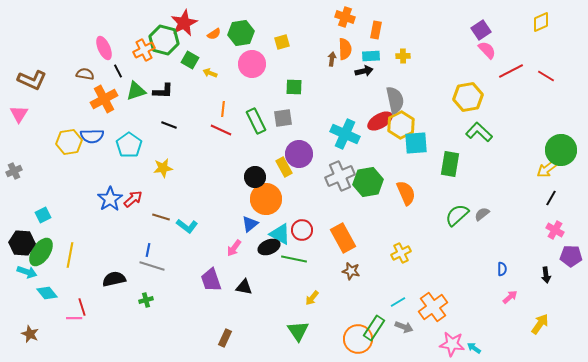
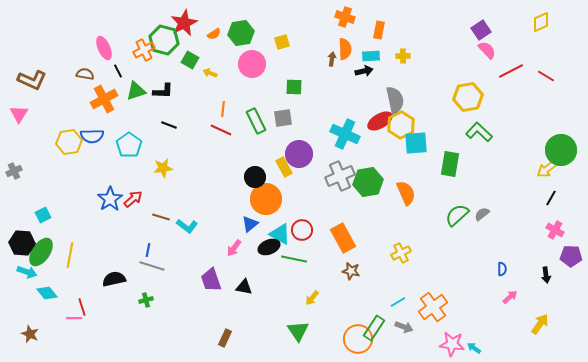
orange rectangle at (376, 30): moved 3 px right
